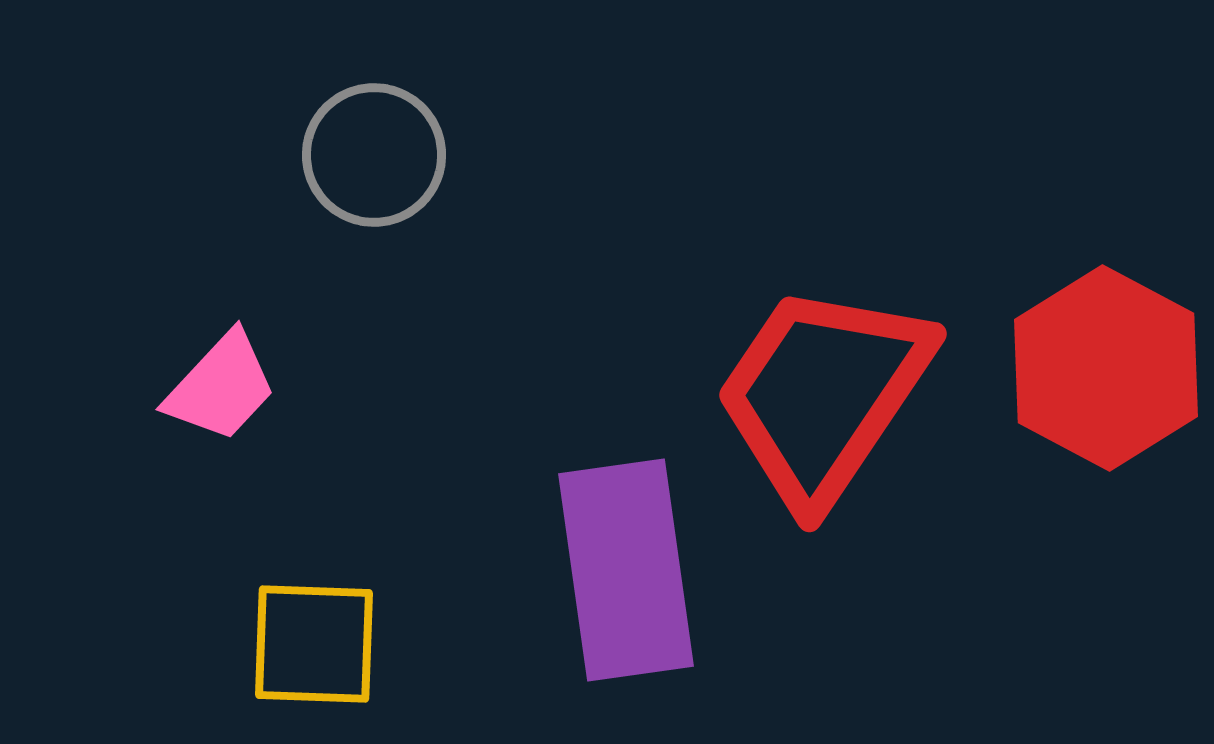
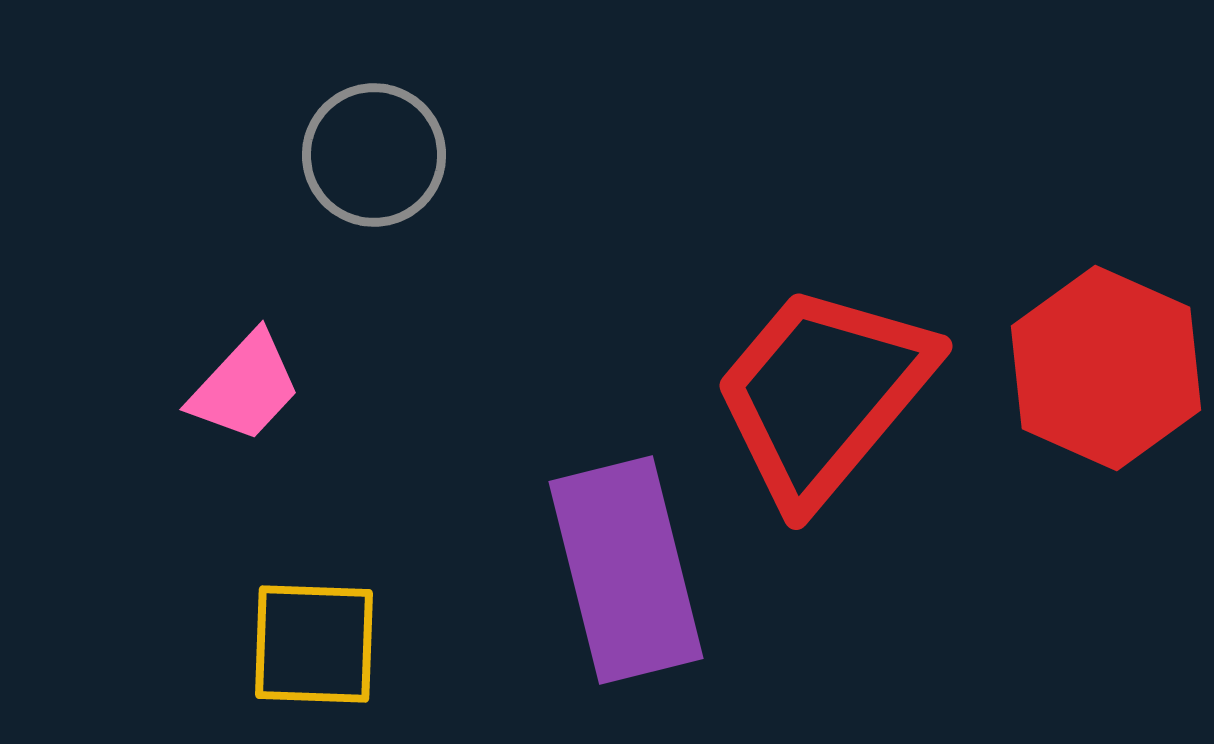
red hexagon: rotated 4 degrees counterclockwise
pink trapezoid: moved 24 px right
red trapezoid: rotated 6 degrees clockwise
purple rectangle: rotated 6 degrees counterclockwise
